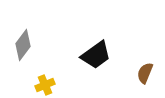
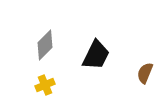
gray diamond: moved 22 px right; rotated 8 degrees clockwise
black trapezoid: rotated 28 degrees counterclockwise
